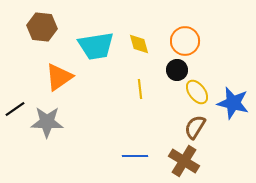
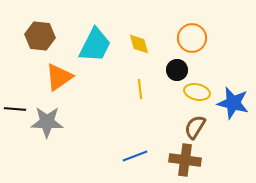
brown hexagon: moved 2 px left, 9 px down
orange circle: moved 7 px right, 3 px up
cyan trapezoid: moved 1 px left, 1 px up; rotated 54 degrees counterclockwise
yellow ellipse: rotated 40 degrees counterclockwise
black line: rotated 40 degrees clockwise
blue line: rotated 20 degrees counterclockwise
brown cross: moved 1 px right, 1 px up; rotated 24 degrees counterclockwise
